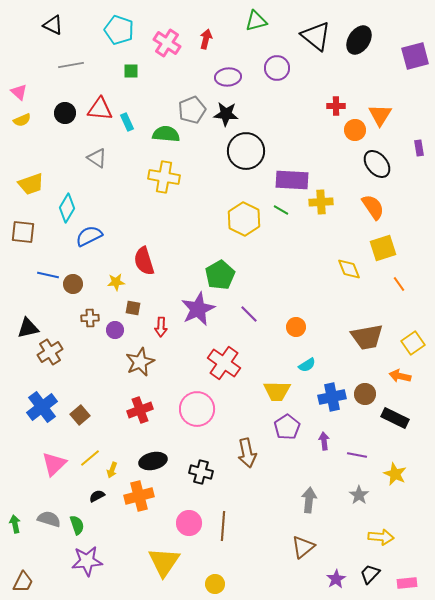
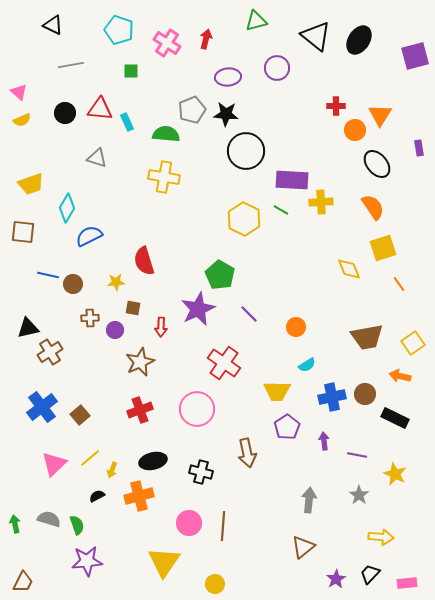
gray triangle at (97, 158): rotated 15 degrees counterclockwise
green pentagon at (220, 275): rotated 12 degrees counterclockwise
